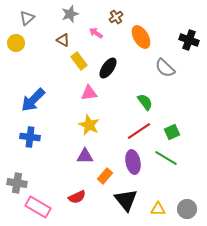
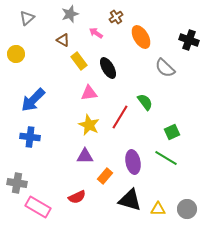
yellow circle: moved 11 px down
black ellipse: rotated 65 degrees counterclockwise
red line: moved 19 px left, 14 px up; rotated 25 degrees counterclockwise
black triangle: moved 4 px right; rotated 35 degrees counterclockwise
